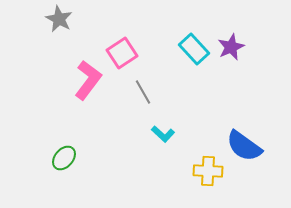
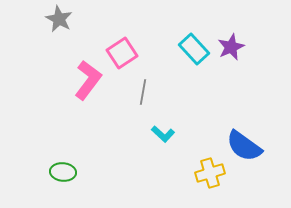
gray line: rotated 40 degrees clockwise
green ellipse: moved 1 px left, 14 px down; rotated 55 degrees clockwise
yellow cross: moved 2 px right, 2 px down; rotated 20 degrees counterclockwise
